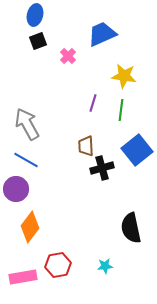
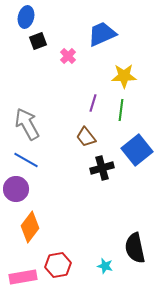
blue ellipse: moved 9 px left, 2 px down
yellow star: rotated 10 degrees counterclockwise
brown trapezoid: moved 9 px up; rotated 35 degrees counterclockwise
black semicircle: moved 4 px right, 20 px down
cyan star: rotated 21 degrees clockwise
